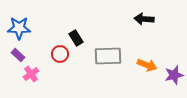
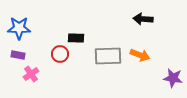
black arrow: moved 1 px left
black rectangle: rotated 56 degrees counterclockwise
purple rectangle: rotated 32 degrees counterclockwise
orange arrow: moved 7 px left, 10 px up
purple star: moved 1 px left, 3 px down; rotated 24 degrees clockwise
